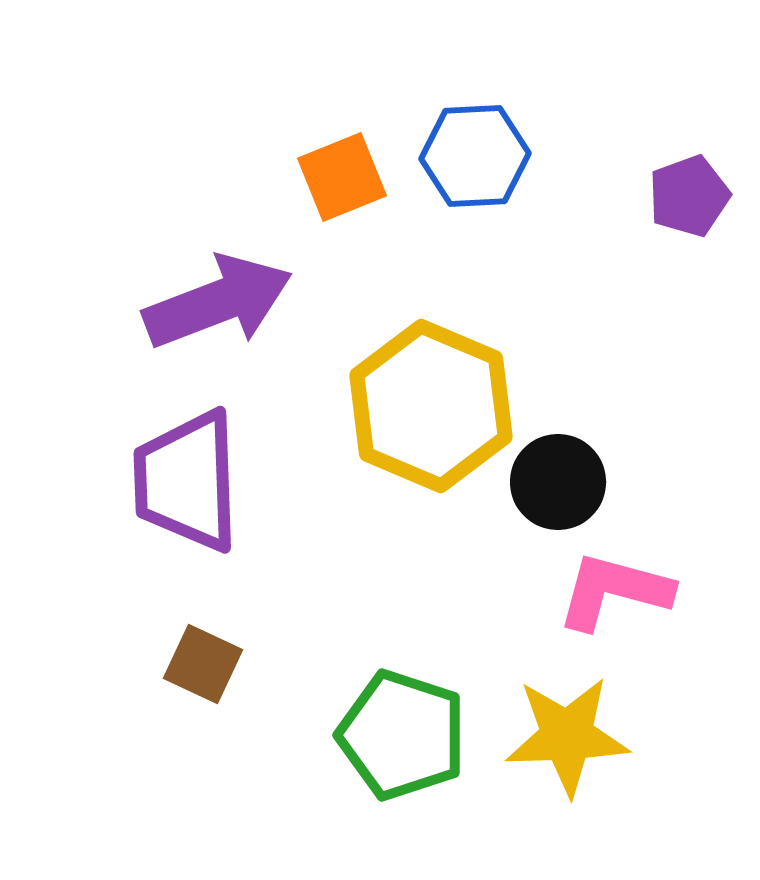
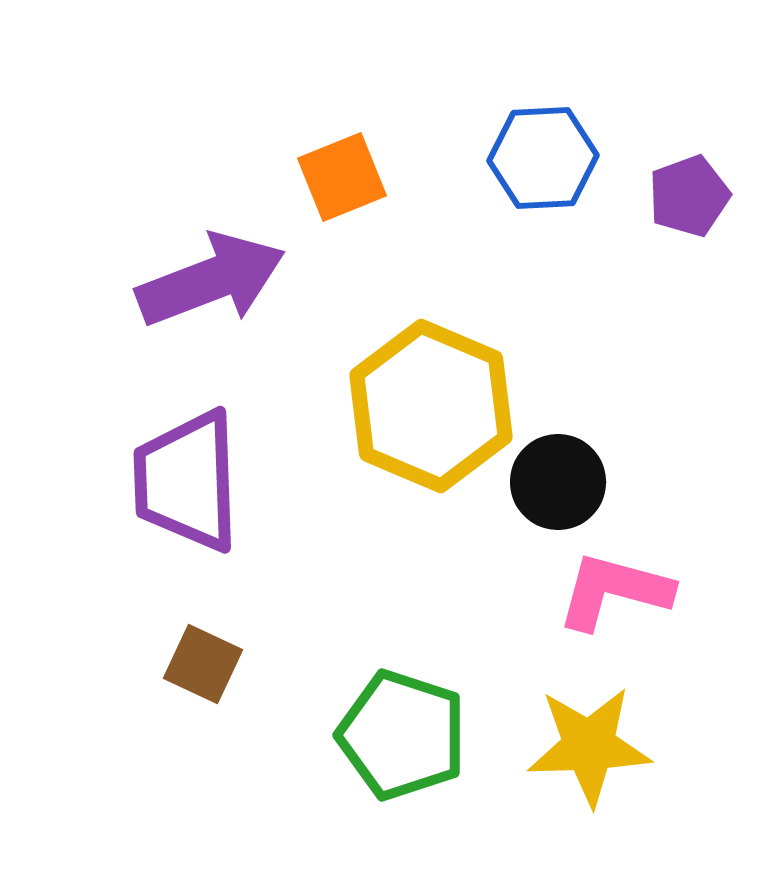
blue hexagon: moved 68 px right, 2 px down
purple arrow: moved 7 px left, 22 px up
yellow star: moved 22 px right, 10 px down
